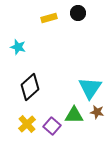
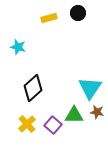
black diamond: moved 3 px right, 1 px down
purple square: moved 1 px right, 1 px up
